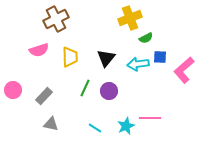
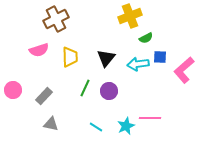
yellow cross: moved 2 px up
cyan line: moved 1 px right, 1 px up
